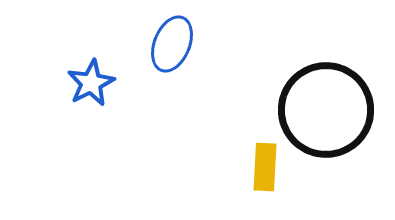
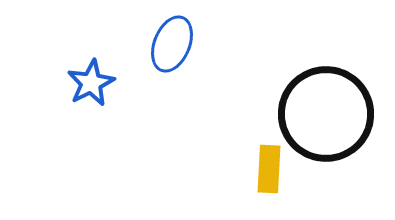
black circle: moved 4 px down
yellow rectangle: moved 4 px right, 2 px down
